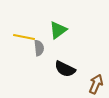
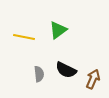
gray semicircle: moved 26 px down
black semicircle: moved 1 px right, 1 px down
brown arrow: moved 3 px left, 5 px up
